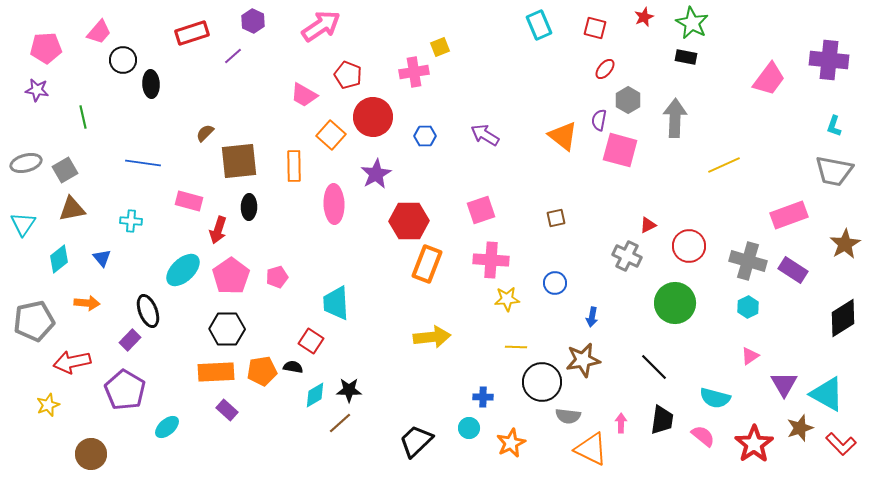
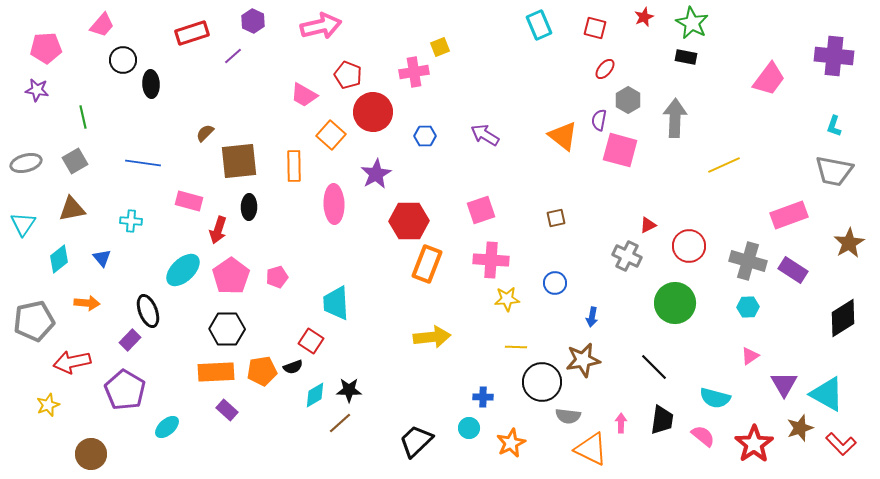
pink arrow at (321, 26): rotated 21 degrees clockwise
pink trapezoid at (99, 32): moved 3 px right, 7 px up
purple cross at (829, 60): moved 5 px right, 4 px up
red circle at (373, 117): moved 5 px up
gray square at (65, 170): moved 10 px right, 9 px up
brown star at (845, 244): moved 4 px right, 1 px up
cyan hexagon at (748, 307): rotated 25 degrees clockwise
black semicircle at (293, 367): rotated 150 degrees clockwise
